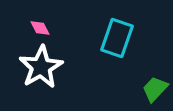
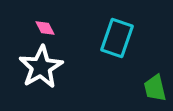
pink diamond: moved 5 px right
green trapezoid: moved 1 px up; rotated 56 degrees counterclockwise
